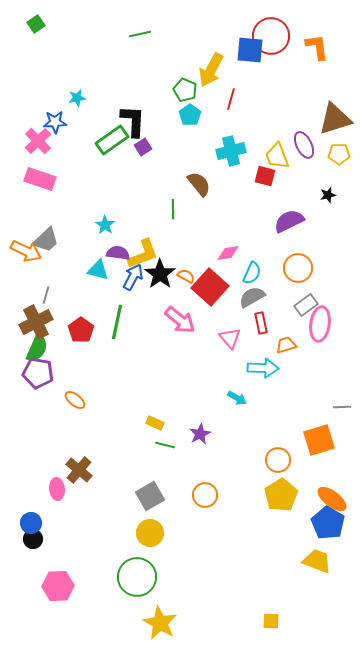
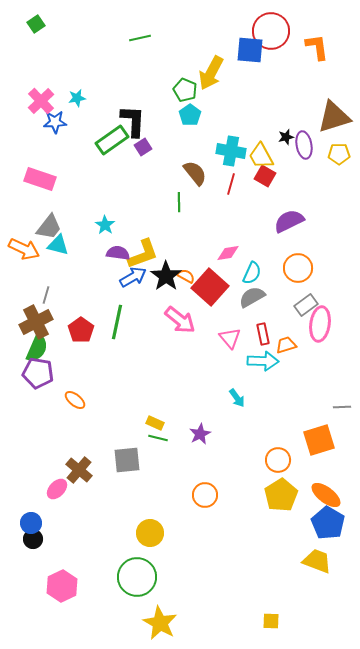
green line at (140, 34): moved 4 px down
red circle at (271, 36): moved 5 px up
yellow arrow at (211, 70): moved 3 px down
red line at (231, 99): moved 85 px down
brown triangle at (335, 119): moved 1 px left, 2 px up
pink cross at (38, 141): moved 3 px right, 40 px up
purple ellipse at (304, 145): rotated 16 degrees clockwise
cyan cross at (231, 151): rotated 24 degrees clockwise
yellow trapezoid at (277, 156): moved 16 px left; rotated 8 degrees counterclockwise
red square at (265, 176): rotated 15 degrees clockwise
brown semicircle at (199, 184): moved 4 px left, 11 px up
black star at (328, 195): moved 42 px left, 58 px up
green line at (173, 209): moved 6 px right, 7 px up
gray trapezoid at (46, 240): moved 3 px right, 13 px up; rotated 8 degrees counterclockwise
orange arrow at (26, 251): moved 2 px left, 2 px up
cyan triangle at (98, 270): moved 40 px left, 25 px up
black star at (160, 274): moved 6 px right, 2 px down
blue arrow at (133, 277): rotated 32 degrees clockwise
red rectangle at (261, 323): moved 2 px right, 11 px down
cyan arrow at (263, 368): moved 7 px up
cyan arrow at (237, 398): rotated 24 degrees clockwise
green line at (165, 445): moved 7 px left, 7 px up
pink ellipse at (57, 489): rotated 50 degrees clockwise
gray square at (150, 496): moved 23 px left, 36 px up; rotated 24 degrees clockwise
orange ellipse at (332, 499): moved 6 px left, 4 px up
pink hexagon at (58, 586): moved 4 px right; rotated 24 degrees counterclockwise
